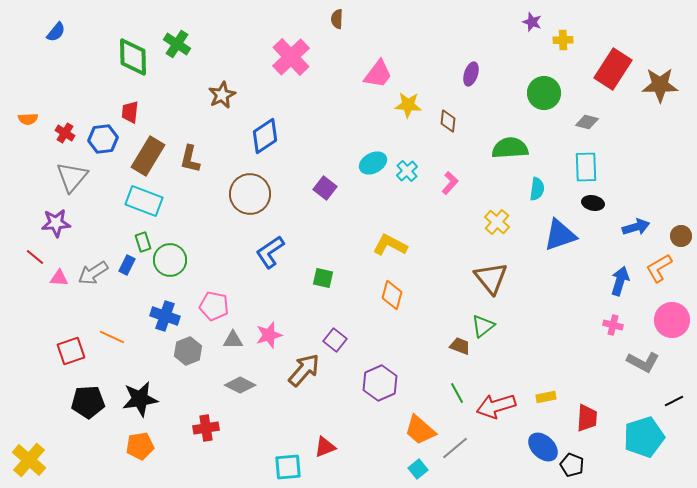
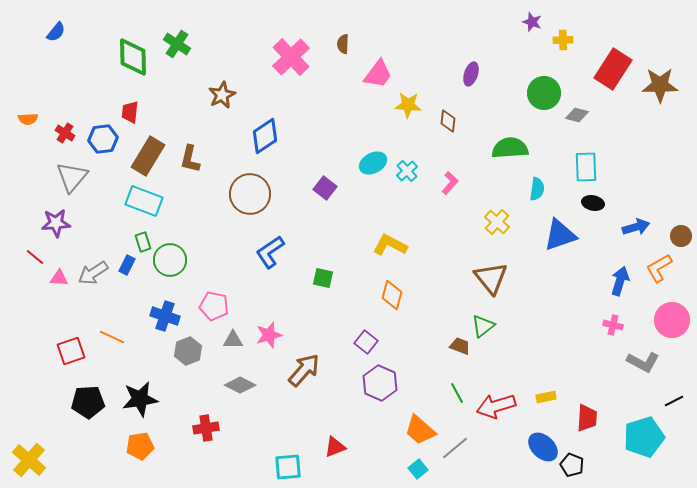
brown semicircle at (337, 19): moved 6 px right, 25 px down
gray diamond at (587, 122): moved 10 px left, 7 px up
purple square at (335, 340): moved 31 px right, 2 px down
purple hexagon at (380, 383): rotated 12 degrees counterclockwise
red triangle at (325, 447): moved 10 px right
